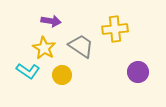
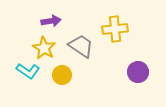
purple arrow: rotated 18 degrees counterclockwise
